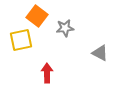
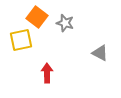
orange square: moved 1 px down
gray star: moved 5 px up; rotated 24 degrees clockwise
